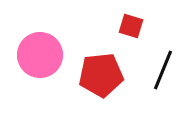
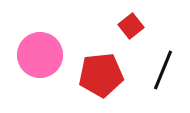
red square: rotated 35 degrees clockwise
